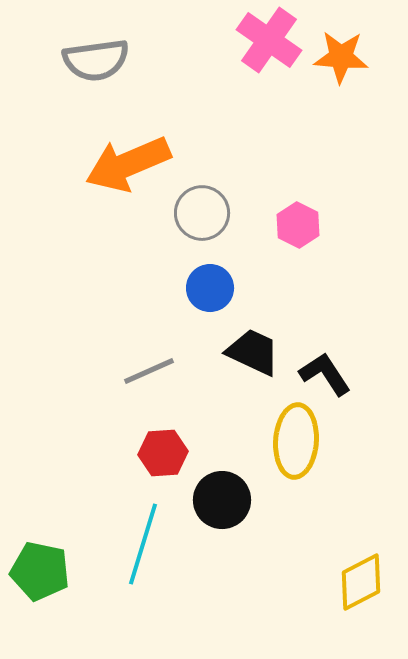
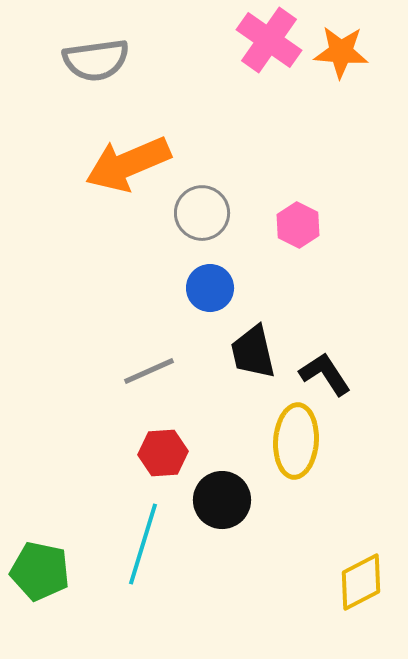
orange star: moved 5 px up
black trapezoid: rotated 128 degrees counterclockwise
